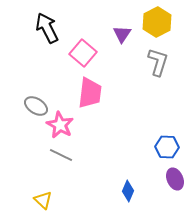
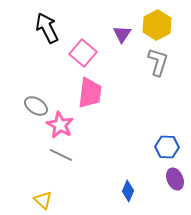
yellow hexagon: moved 3 px down
